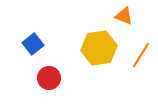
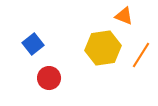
yellow hexagon: moved 4 px right
